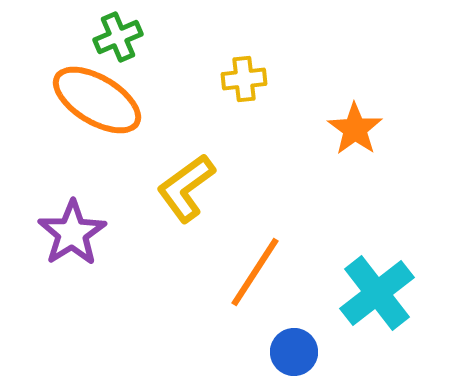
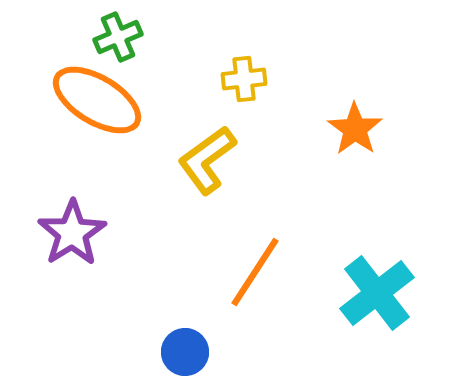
yellow L-shape: moved 21 px right, 28 px up
blue circle: moved 109 px left
